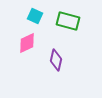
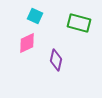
green rectangle: moved 11 px right, 2 px down
